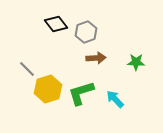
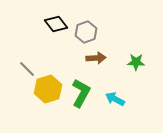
green L-shape: rotated 136 degrees clockwise
cyan arrow: rotated 18 degrees counterclockwise
